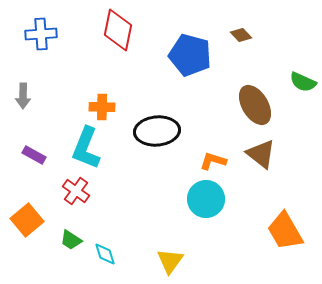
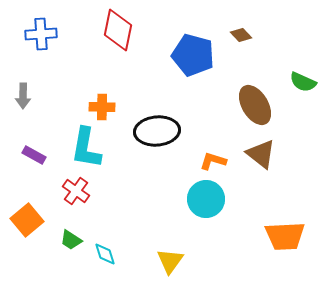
blue pentagon: moved 3 px right
cyan L-shape: rotated 12 degrees counterclockwise
orange trapezoid: moved 5 px down; rotated 63 degrees counterclockwise
